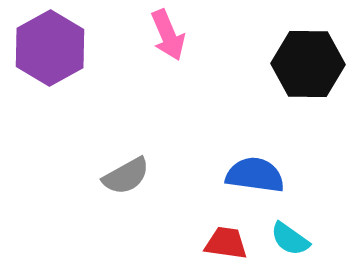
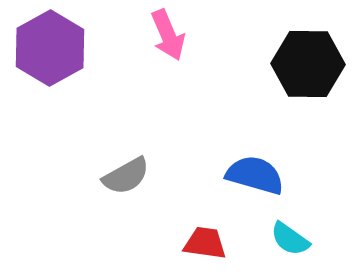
blue semicircle: rotated 8 degrees clockwise
red trapezoid: moved 21 px left
